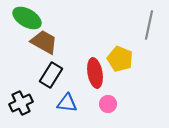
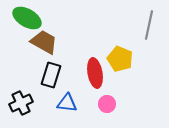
black rectangle: rotated 15 degrees counterclockwise
pink circle: moved 1 px left
